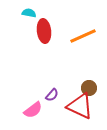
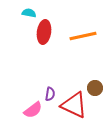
red ellipse: moved 1 px down; rotated 15 degrees clockwise
orange line: rotated 12 degrees clockwise
brown circle: moved 6 px right
purple semicircle: moved 2 px left, 1 px up; rotated 32 degrees counterclockwise
red triangle: moved 6 px left, 1 px up
